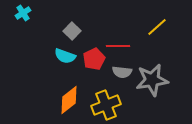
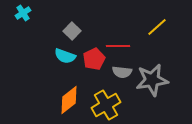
yellow cross: rotated 8 degrees counterclockwise
